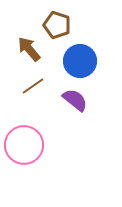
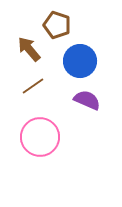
purple semicircle: moved 12 px right; rotated 16 degrees counterclockwise
pink circle: moved 16 px right, 8 px up
